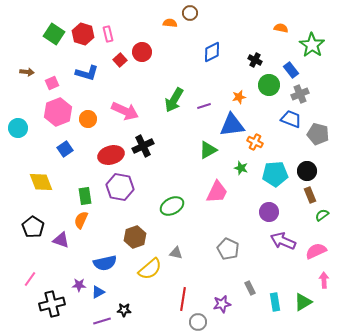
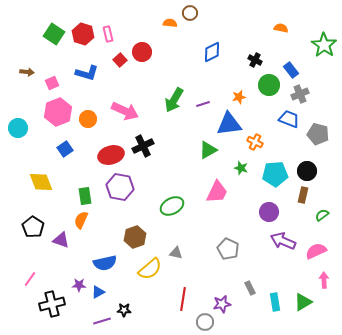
green star at (312, 45): moved 12 px right
purple line at (204, 106): moved 1 px left, 2 px up
blue trapezoid at (291, 119): moved 2 px left
blue triangle at (232, 125): moved 3 px left, 1 px up
brown rectangle at (310, 195): moved 7 px left; rotated 35 degrees clockwise
gray circle at (198, 322): moved 7 px right
